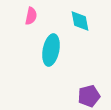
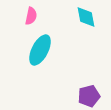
cyan diamond: moved 6 px right, 4 px up
cyan ellipse: moved 11 px left; rotated 16 degrees clockwise
